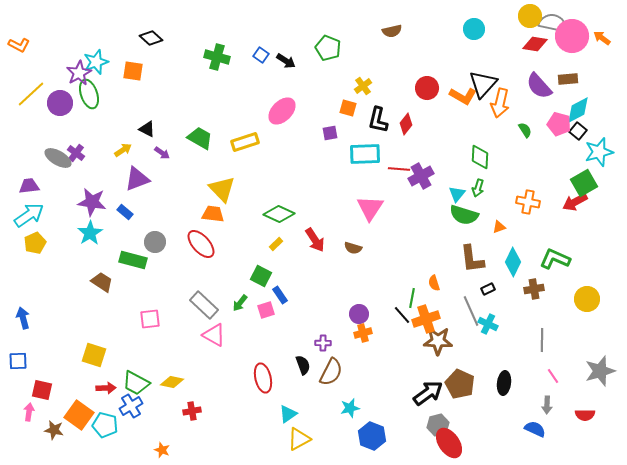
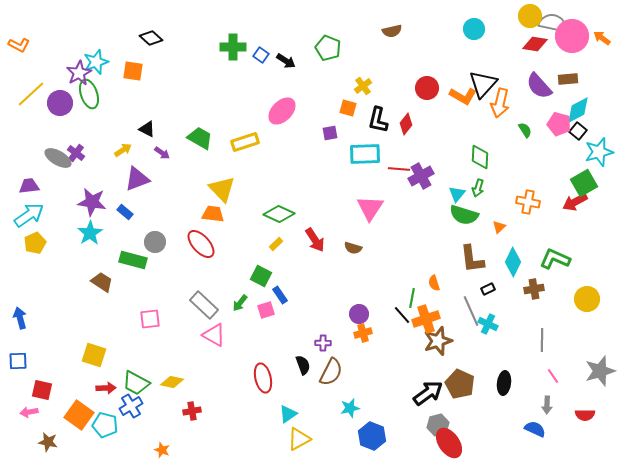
green cross at (217, 57): moved 16 px right, 10 px up; rotated 15 degrees counterclockwise
orange triangle at (499, 227): rotated 24 degrees counterclockwise
blue arrow at (23, 318): moved 3 px left
brown star at (438, 341): rotated 20 degrees counterclockwise
pink arrow at (29, 412): rotated 108 degrees counterclockwise
brown star at (54, 430): moved 6 px left, 12 px down
